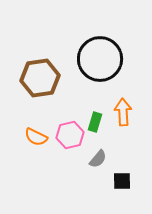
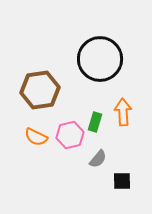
brown hexagon: moved 12 px down
